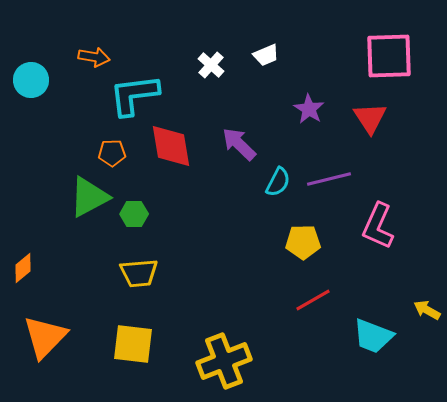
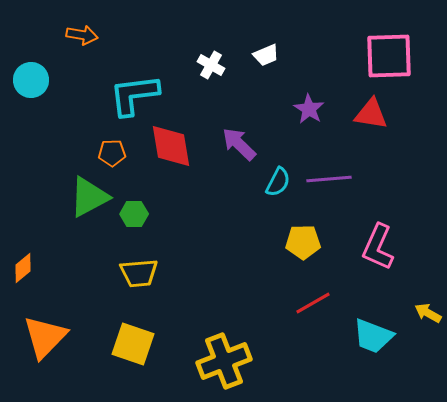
orange arrow: moved 12 px left, 22 px up
white cross: rotated 12 degrees counterclockwise
red triangle: moved 1 px right, 4 px up; rotated 48 degrees counterclockwise
purple line: rotated 9 degrees clockwise
pink L-shape: moved 21 px down
red line: moved 3 px down
yellow arrow: moved 1 px right, 3 px down
yellow square: rotated 12 degrees clockwise
